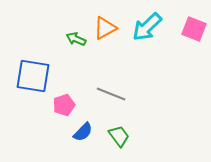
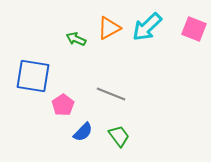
orange triangle: moved 4 px right
pink pentagon: moved 1 px left; rotated 15 degrees counterclockwise
